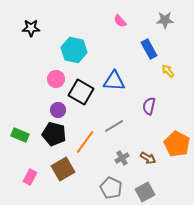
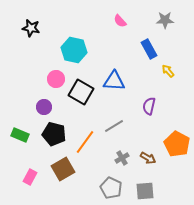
black star: rotated 12 degrees clockwise
purple circle: moved 14 px left, 3 px up
gray square: moved 1 px up; rotated 24 degrees clockwise
